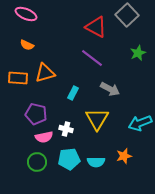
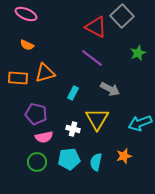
gray square: moved 5 px left, 1 px down
white cross: moved 7 px right
cyan semicircle: rotated 102 degrees clockwise
